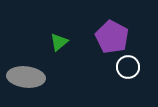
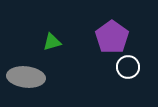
purple pentagon: rotated 8 degrees clockwise
green triangle: moved 7 px left; rotated 24 degrees clockwise
